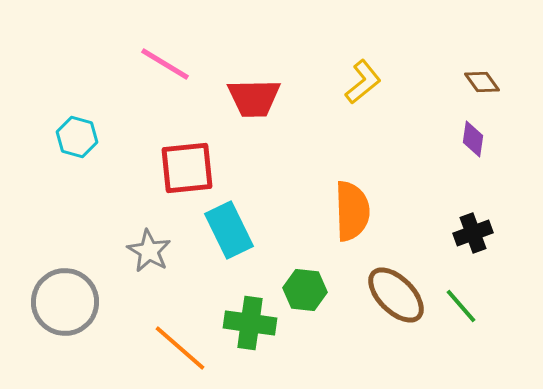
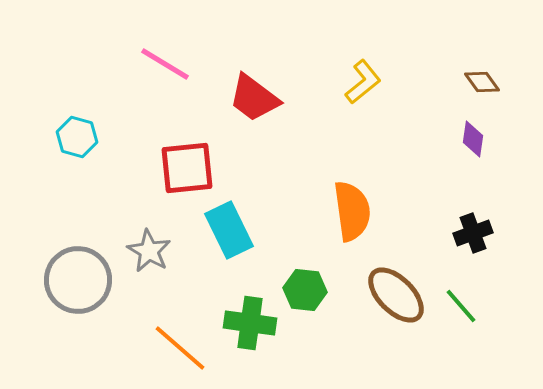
red trapezoid: rotated 38 degrees clockwise
orange semicircle: rotated 6 degrees counterclockwise
gray circle: moved 13 px right, 22 px up
